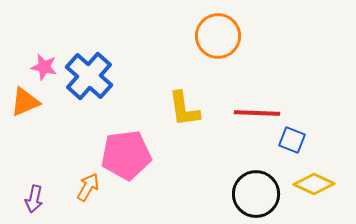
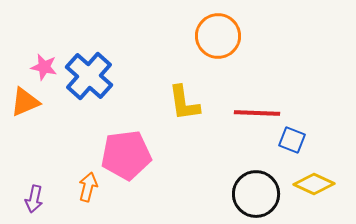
yellow L-shape: moved 6 px up
orange arrow: rotated 16 degrees counterclockwise
